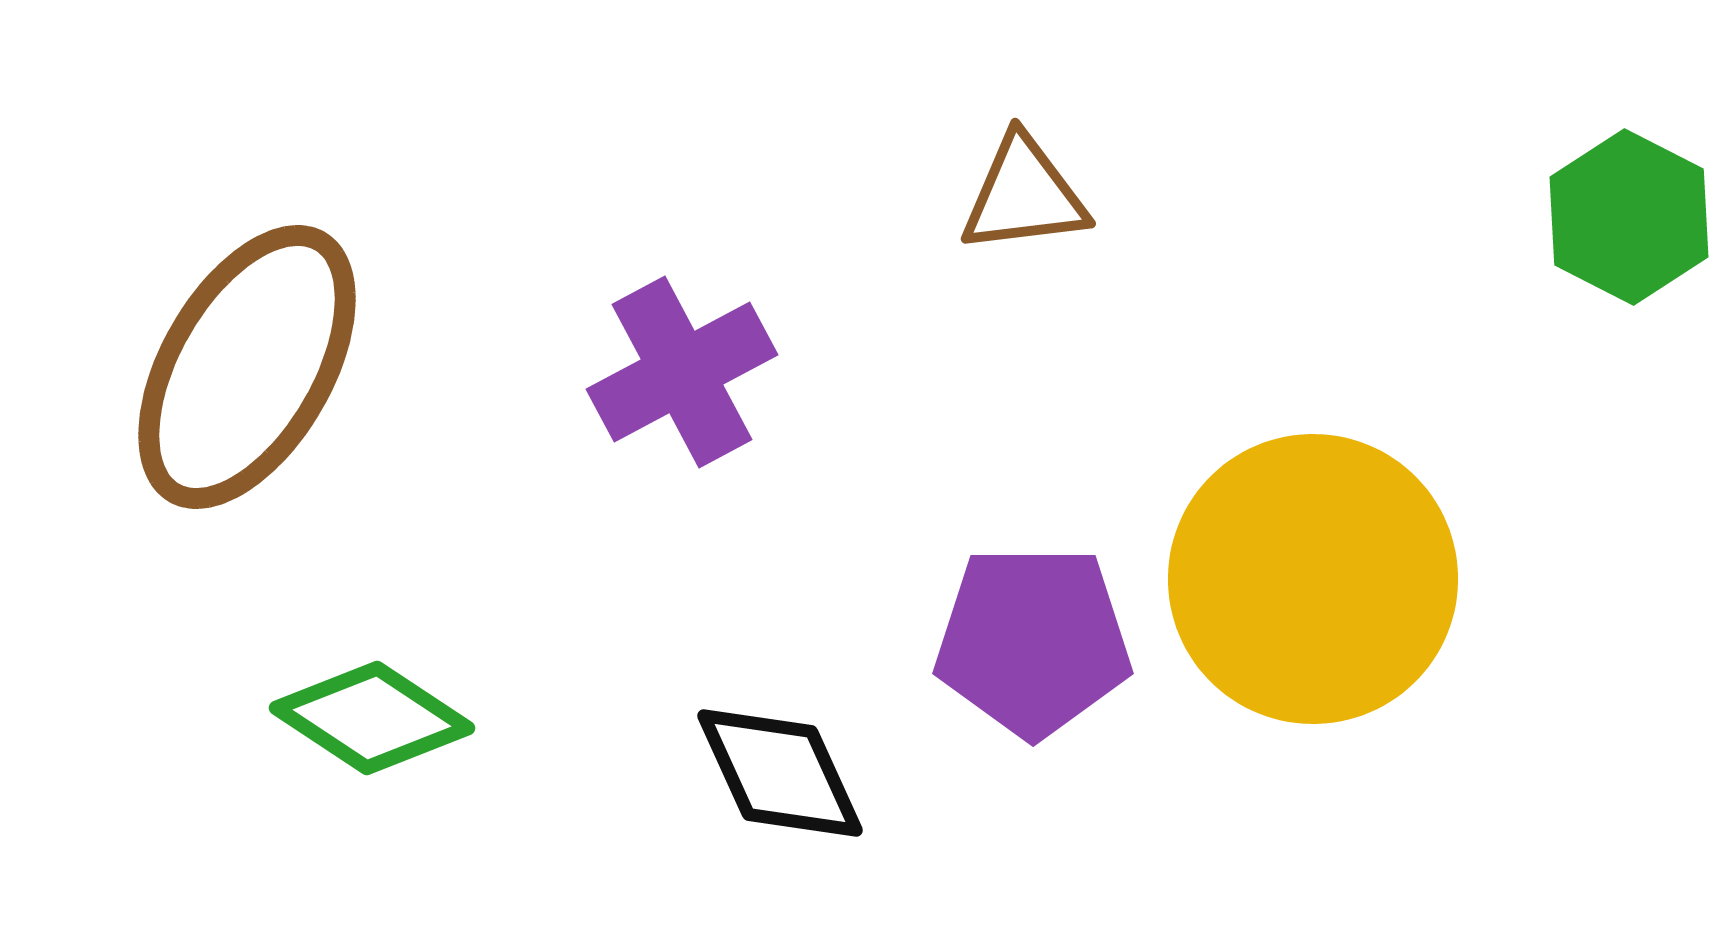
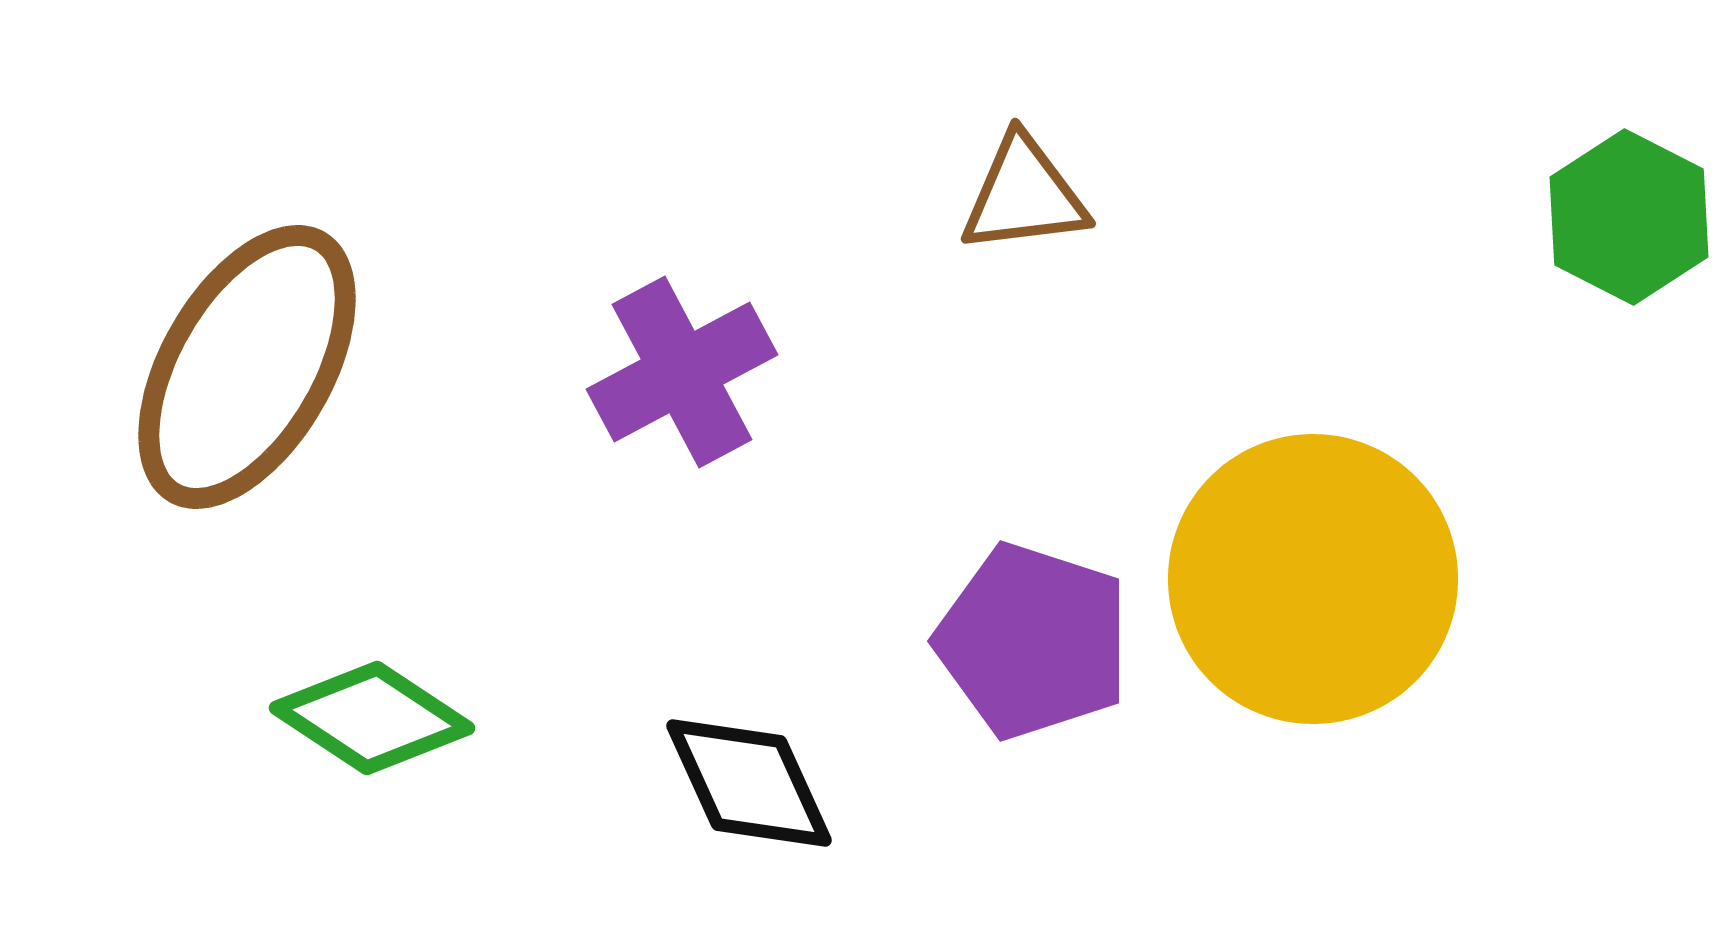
purple pentagon: rotated 18 degrees clockwise
black diamond: moved 31 px left, 10 px down
